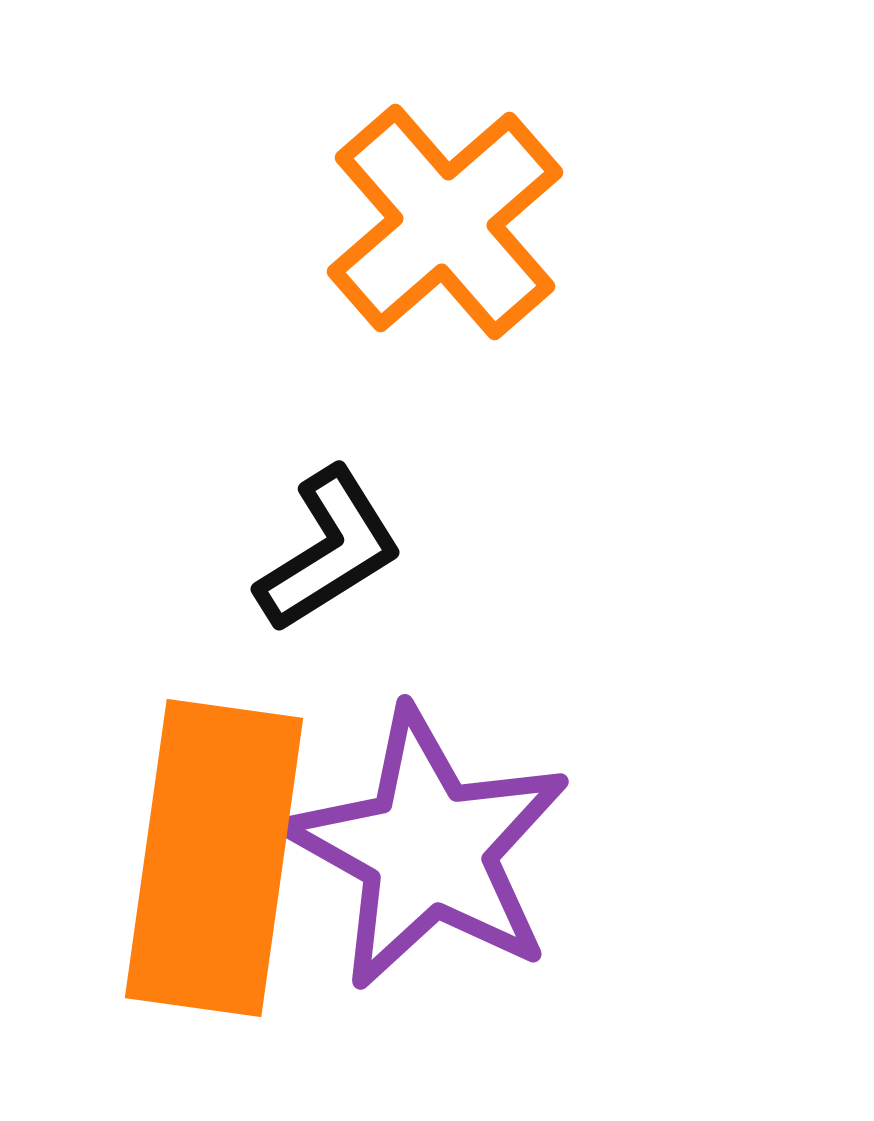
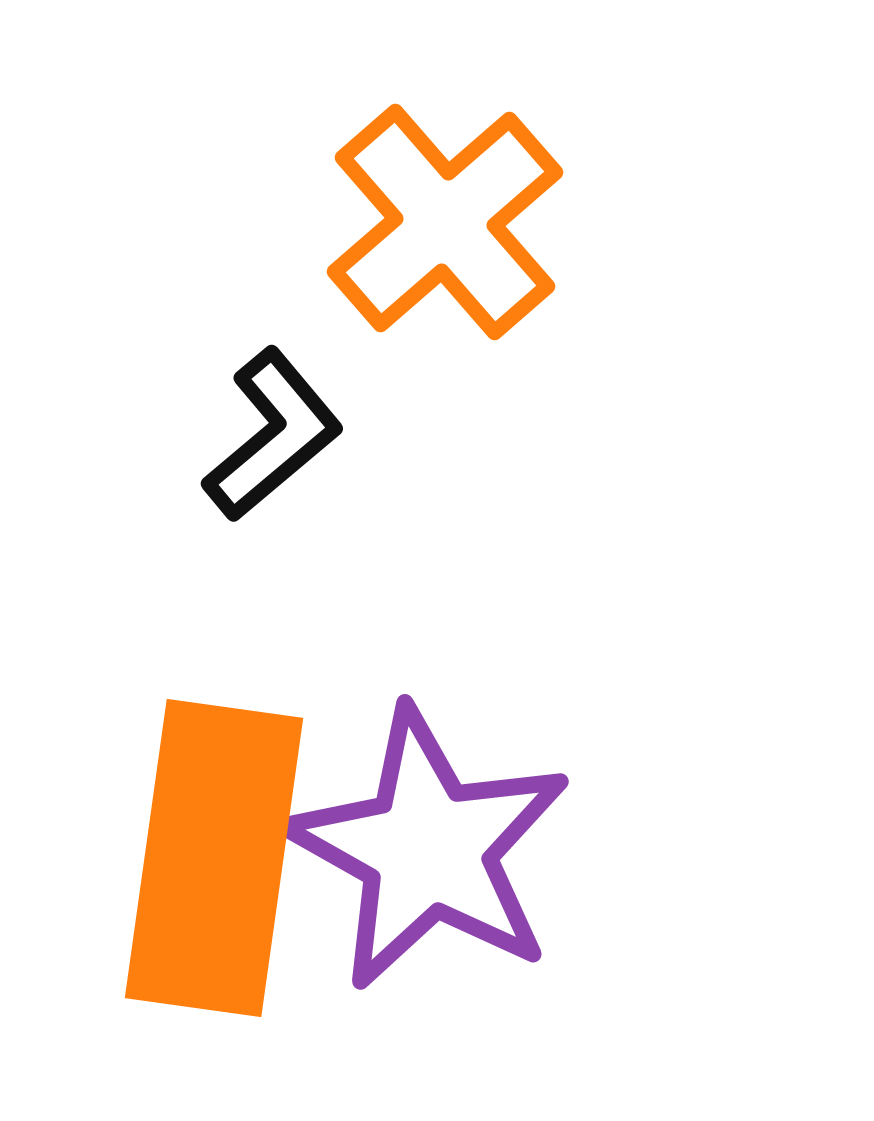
black L-shape: moved 56 px left, 115 px up; rotated 8 degrees counterclockwise
